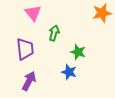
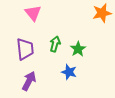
green arrow: moved 1 px right, 11 px down
green star: moved 3 px up; rotated 21 degrees clockwise
